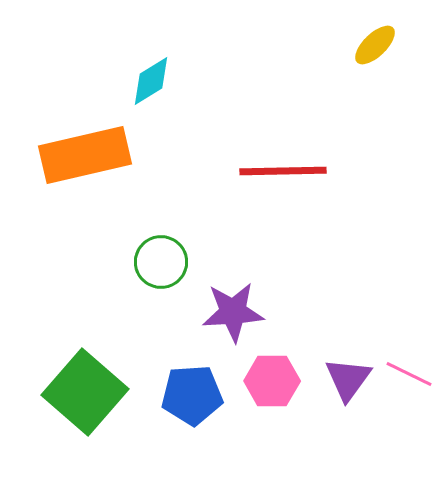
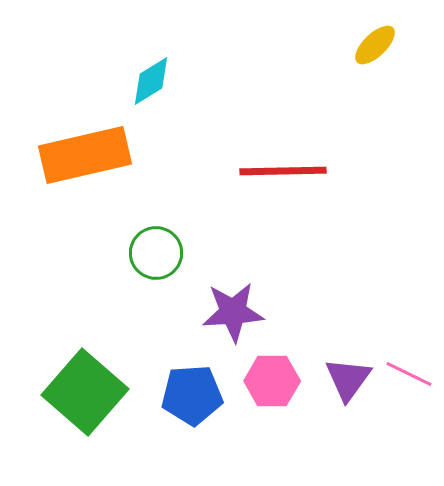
green circle: moved 5 px left, 9 px up
